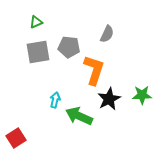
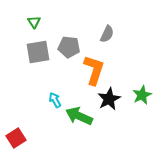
green triangle: moved 2 px left; rotated 40 degrees counterclockwise
green star: rotated 24 degrees counterclockwise
cyan arrow: rotated 42 degrees counterclockwise
